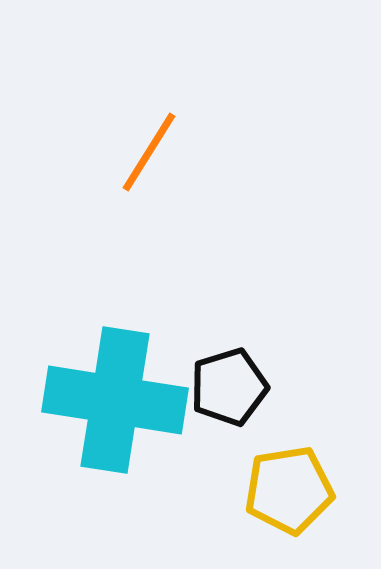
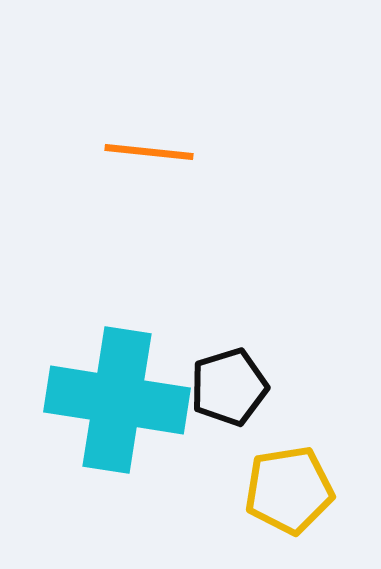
orange line: rotated 64 degrees clockwise
cyan cross: moved 2 px right
